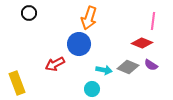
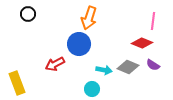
black circle: moved 1 px left, 1 px down
purple semicircle: moved 2 px right
